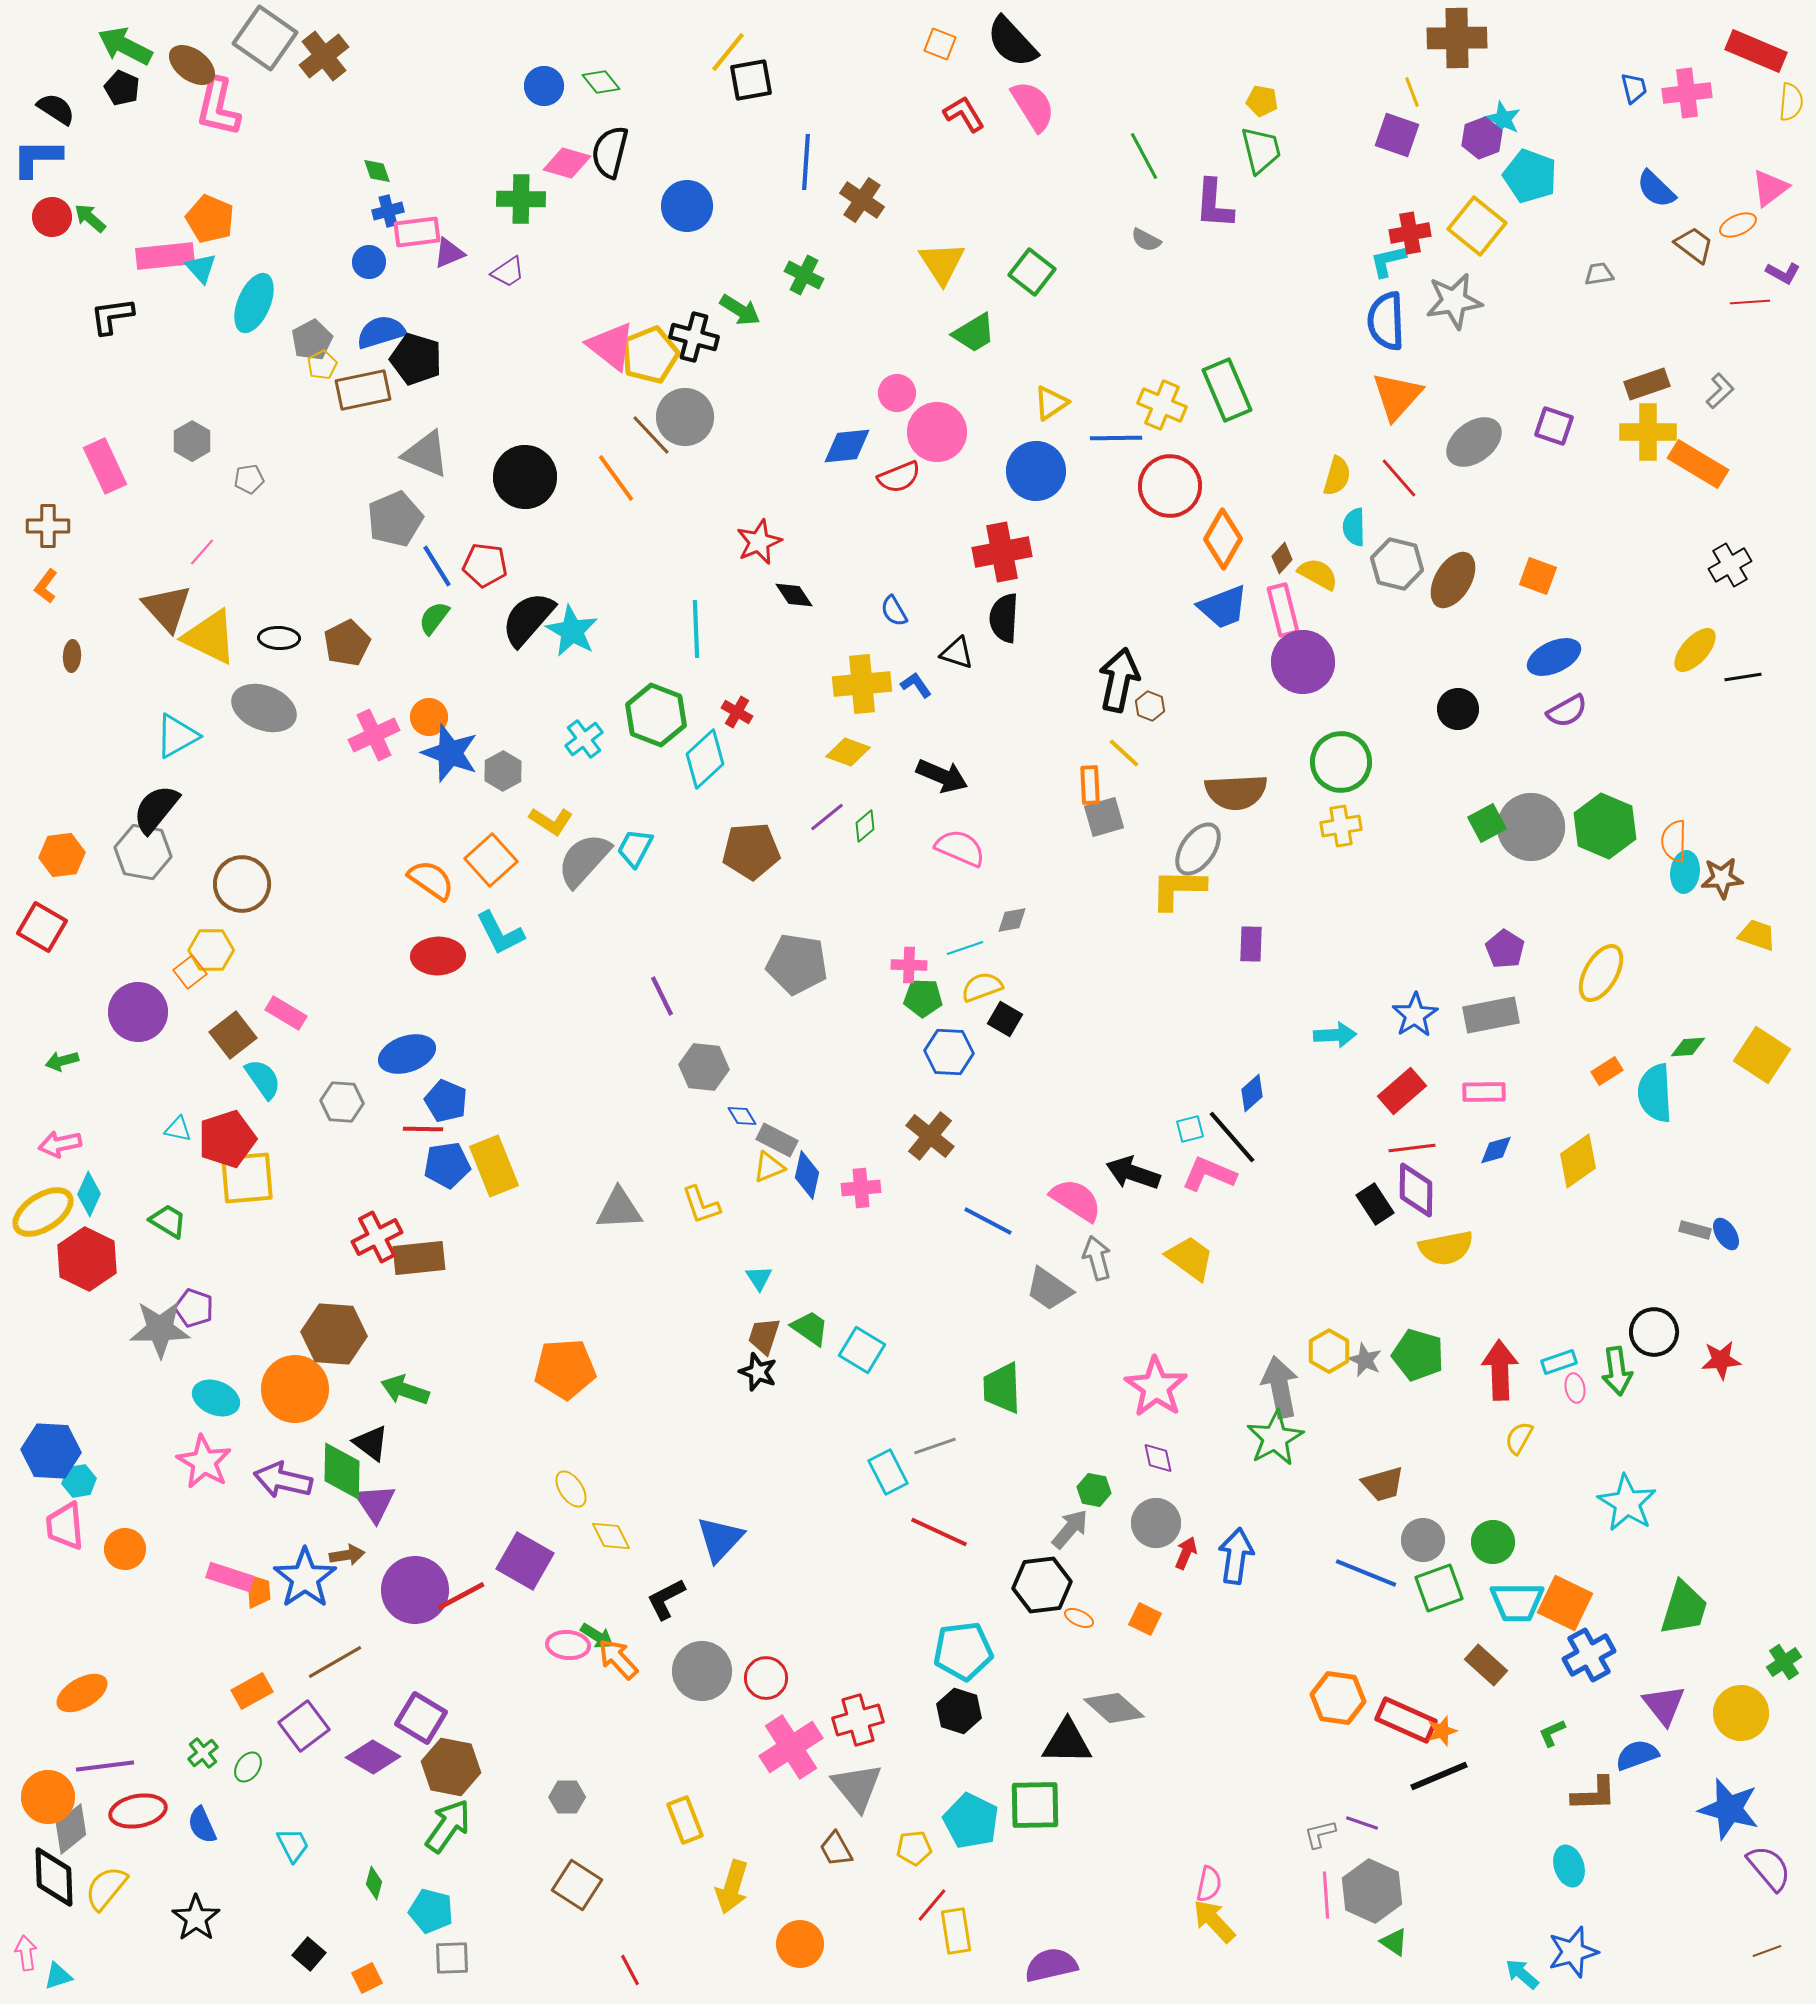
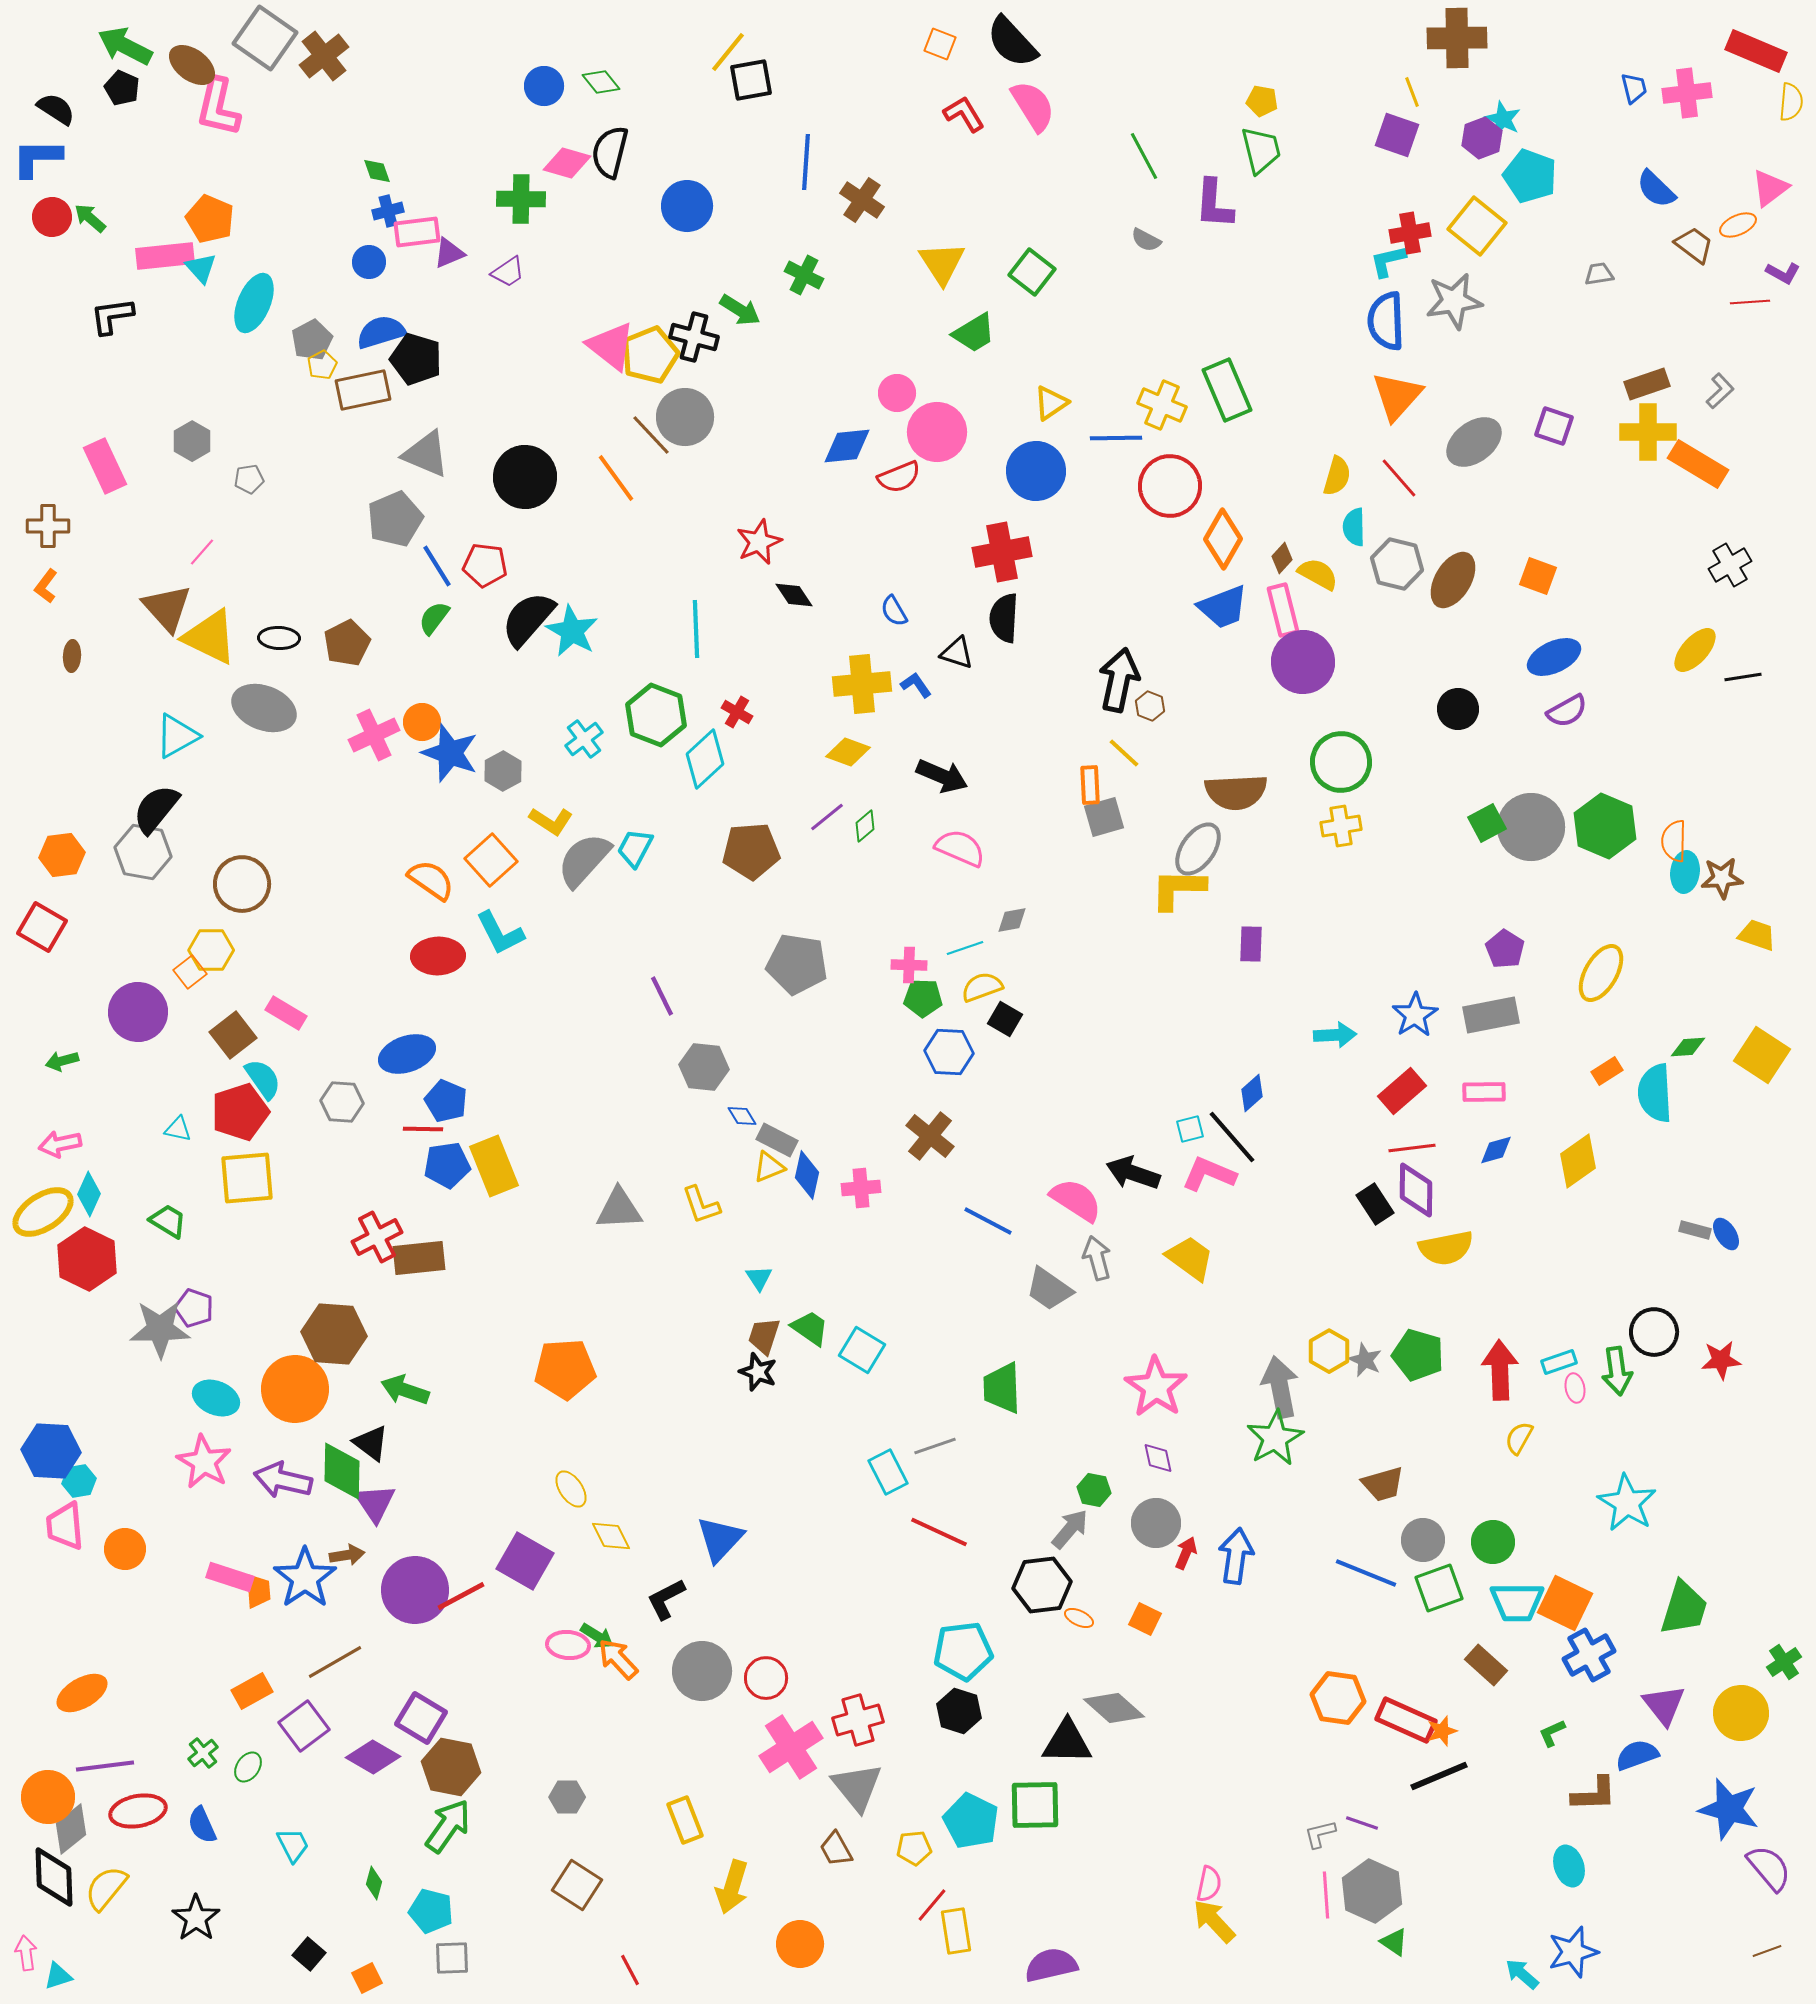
orange circle at (429, 717): moved 7 px left, 5 px down
red pentagon at (227, 1139): moved 13 px right, 27 px up
